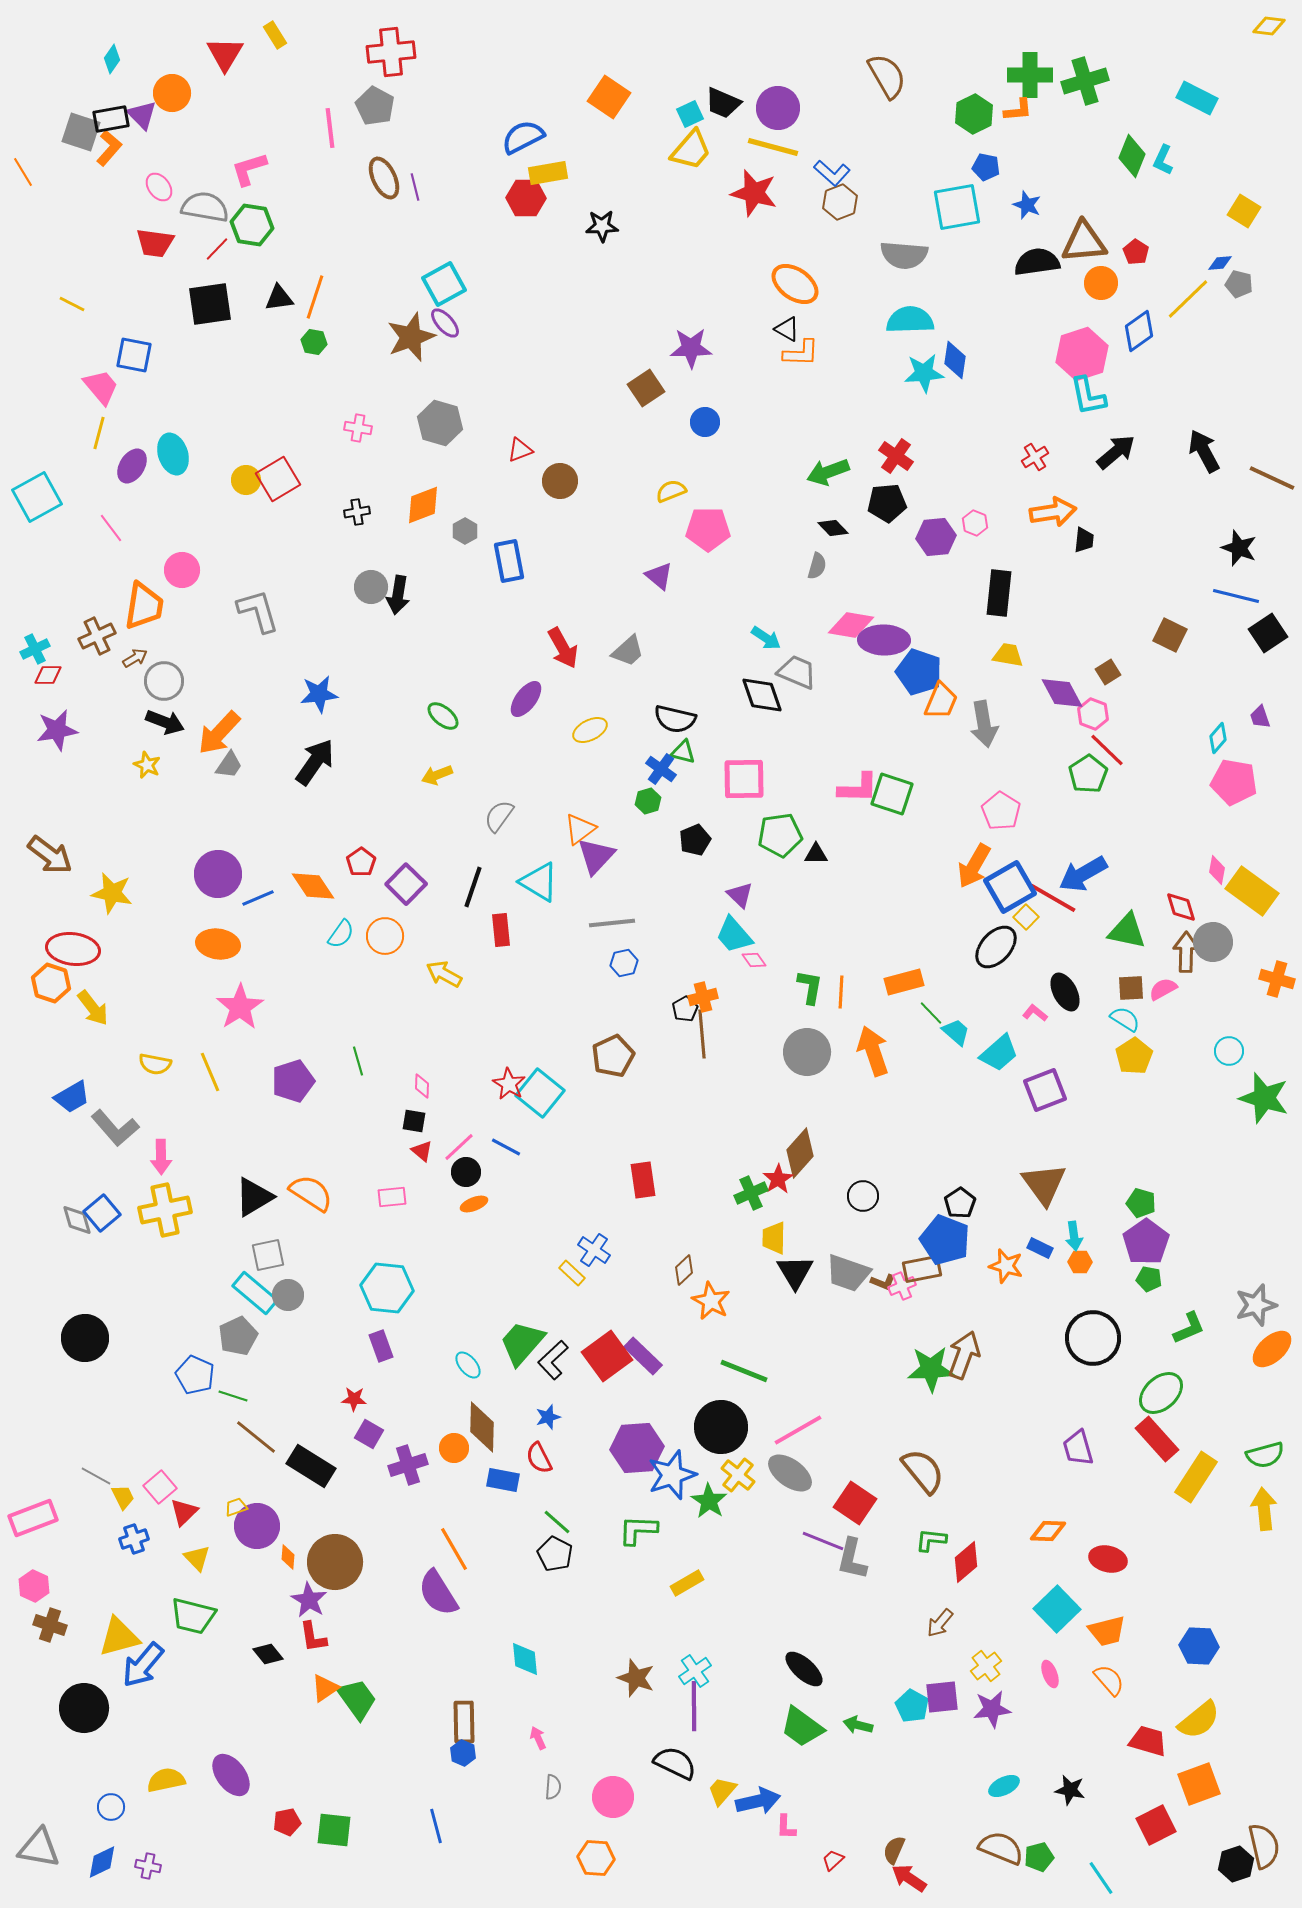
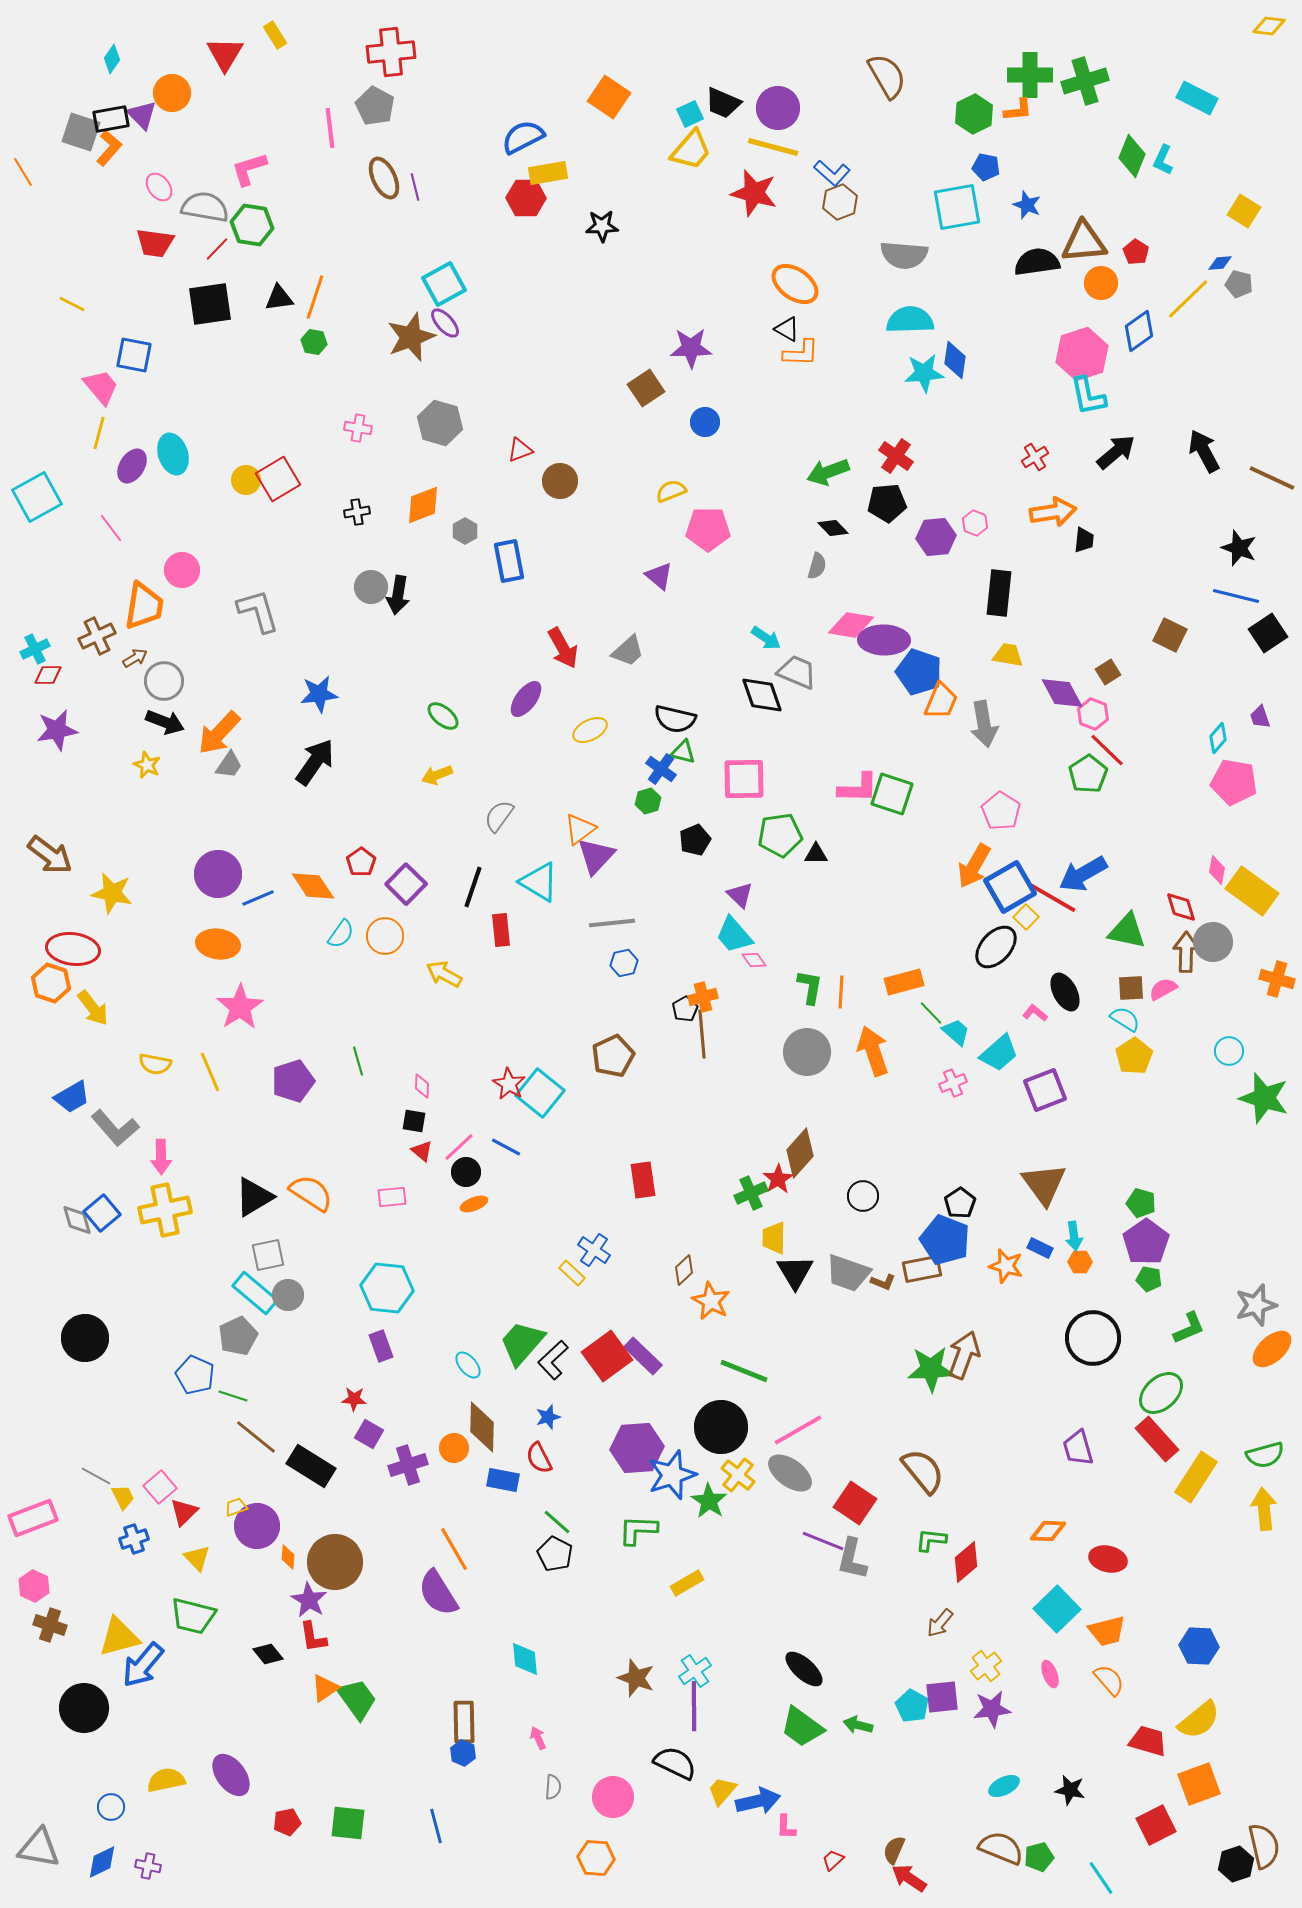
pink cross at (902, 1286): moved 51 px right, 203 px up
green square at (334, 1830): moved 14 px right, 7 px up
